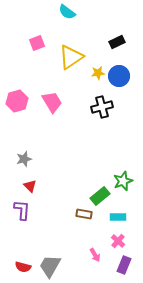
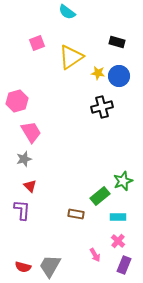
black rectangle: rotated 42 degrees clockwise
yellow star: rotated 16 degrees clockwise
pink trapezoid: moved 21 px left, 30 px down
brown rectangle: moved 8 px left
